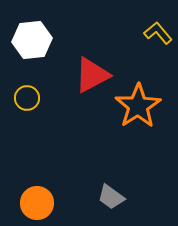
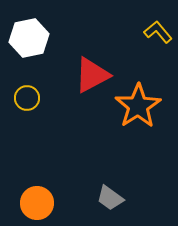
yellow L-shape: moved 1 px up
white hexagon: moved 3 px left, 2 px up; rotated 6 degrees counterclockwise
gray trapezoid: moved 1 px left, 1 px down
